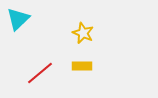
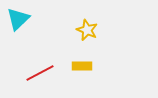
yellow star: moved 4 px right, 3 px up
red line: rotated 12 degrees clockwise
